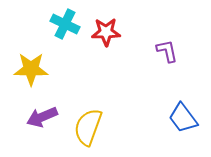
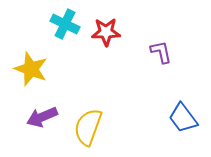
purple L-shape: moved 6 px left, 1 px down
yellow star: rotated 20 degrees clockwise
